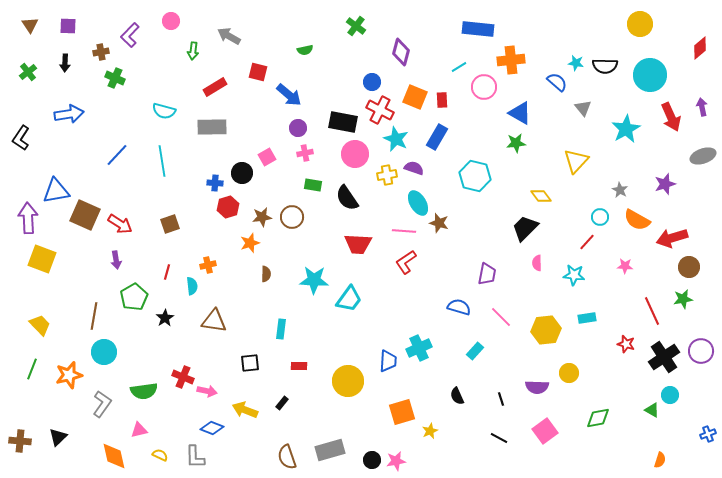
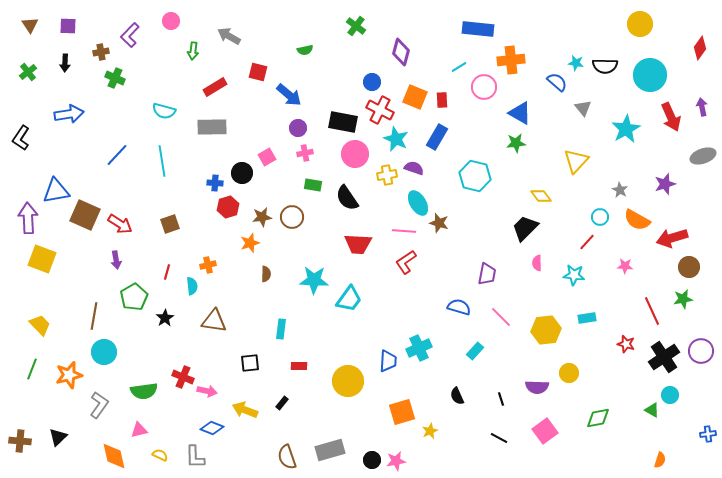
red diamond at (700, 48): rotated 15 degrees counterclockwise
gray L-shape at (102, 404): moved 3 px left, 1 px down
blue cross at (708, 434): rotated 14 degrees clockwise
